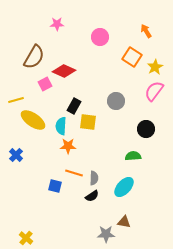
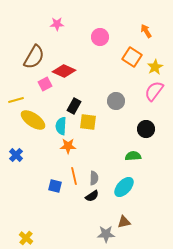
orange line: moved 3 px down; rotated 60 degrees clockwise
brown triangle: rotated 24 degrees counterclockwise
